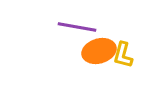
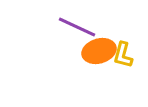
purple line: rotated 15 degrees clockwise
